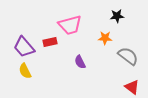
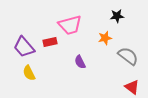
orange star: rotated 16 degrees counterclockwise
yellow semicircle: moved 4 px right, 2 px down
